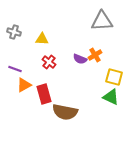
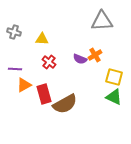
purple line: rotated 16 degrees counterclockwise
green triangle: moved 3 px right
brown semicircle: moved 8 px up; rotated 40 degrees counterclockwise
